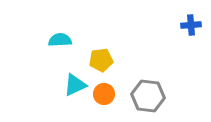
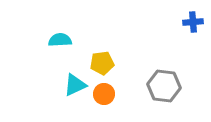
blue cross: moved 2 px right, 3 px up
yellow pentagon: moved 1 px right, 3 px down
gray hexagon: moved 16 px right, 10 px up
